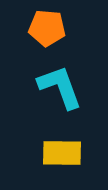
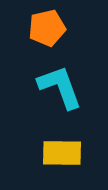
orange pentagon: rotated 18 degrees counterclockwise
